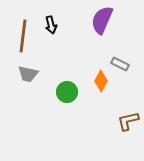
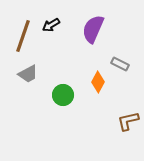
purple semicircle: moved 9 px left, 9 px down
black arrow: rotated 72 degrees clockwise
brown line: rotated 12 degrees clockwise
gray trapezoid: rotated 40 degrees counterclockwise
orange diamond: moved 3 px left, 1 px down
green circle: moved 4 px left, 3 px down
